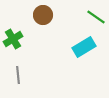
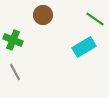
green line: moved 1 px left, 2 px down
green cross: moved 1 px down; rotated 36 degrees counterclockwise
gray line: moved 3 px left, 3 px up; rotated 24 degrees counterclockwise
